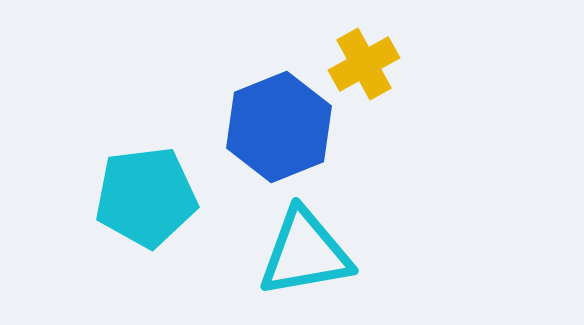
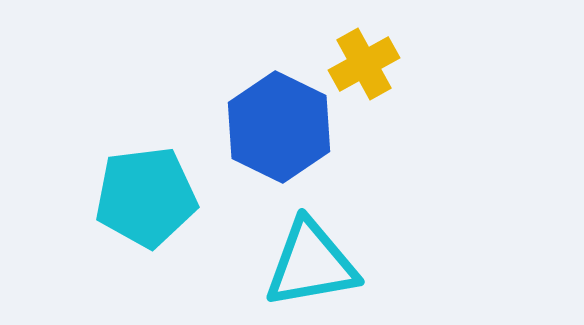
blue hexagon: rotated 12 degrees counterclockwise
cyan triangle: moved 6 px right, 11 px down
